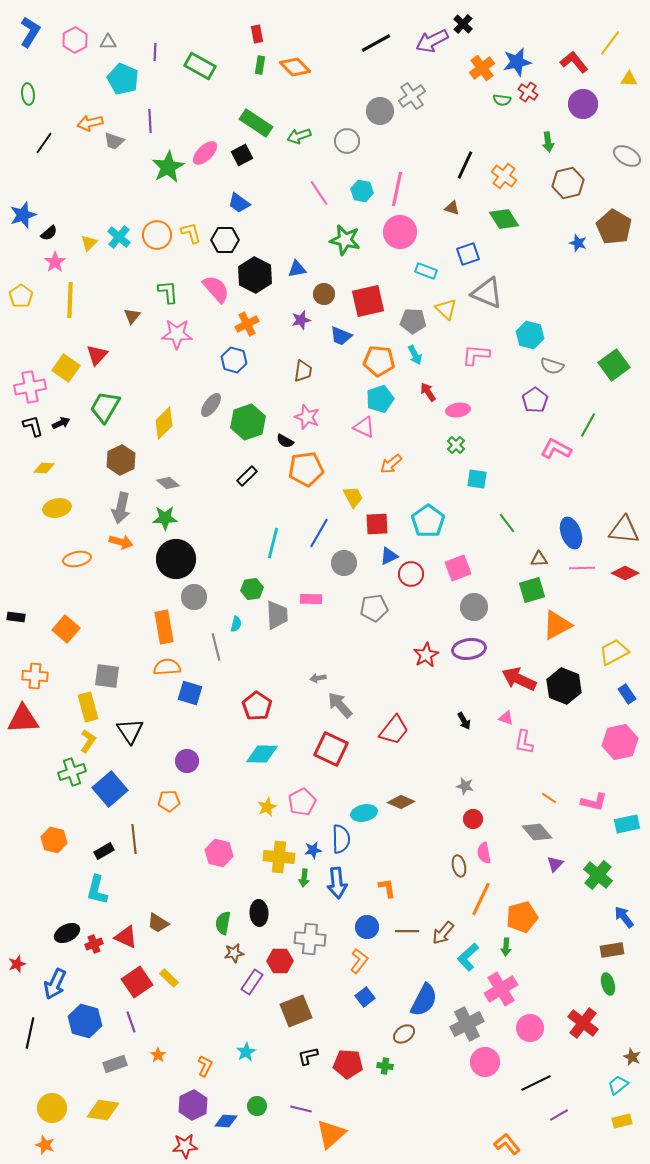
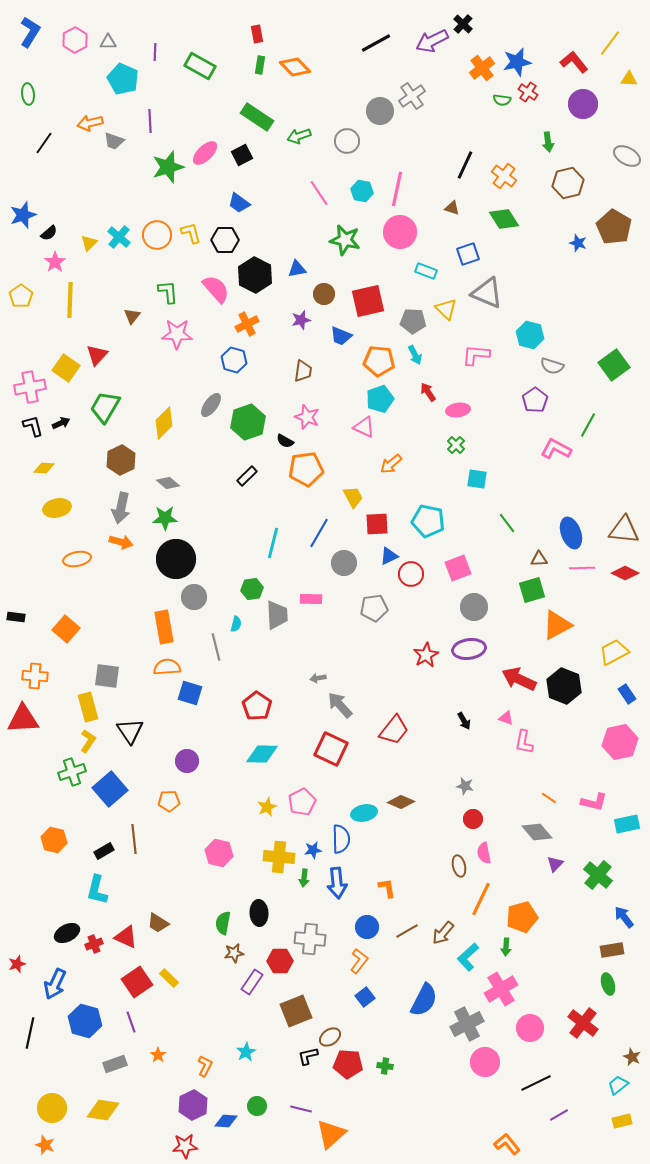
green rectangle at (256, 123): moved 1 px right, 6 px up
green star at (168, 167): rotated 12 degrees clockwise
cyan pentagon at (428, 521): rotated 24 degrees counterclockwise
brown line at (407, 931): rotated 30 degrees counterclockwise
brown ellipse at (404, 1034): moved 74 px left, 3 px down
